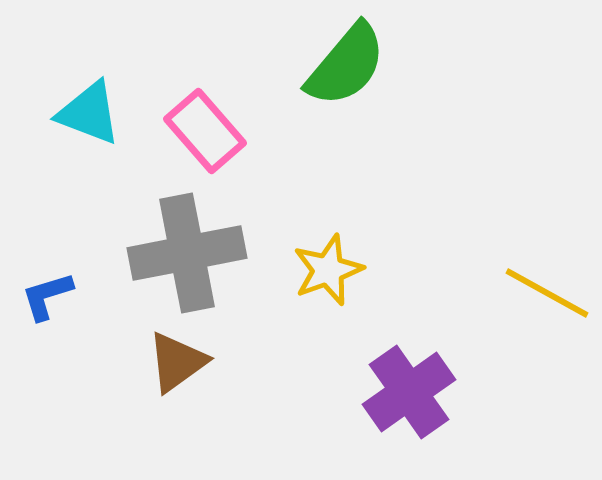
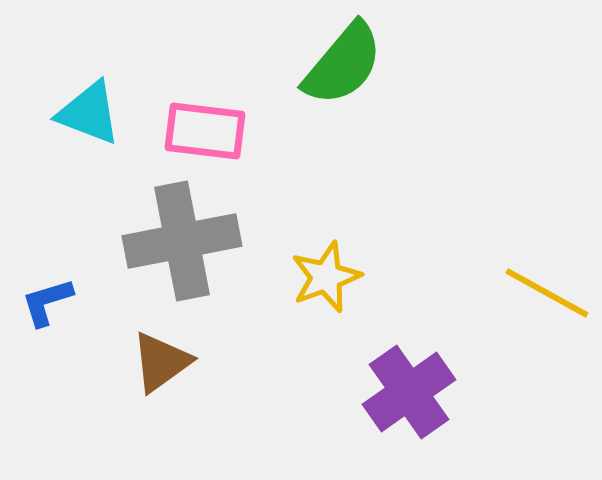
green semicircle: moved 3 px left, 1 px up
pink rectangle: rotated 42 degrees counterclockwise
gray cross: moved 5 px left, 12 px up
yellow star: moved 2 px left, 7 px down
blue L-shape: moved 6 px down
brown triangle: moved 16 px left
